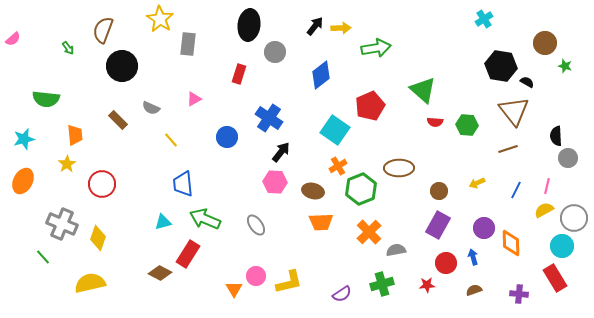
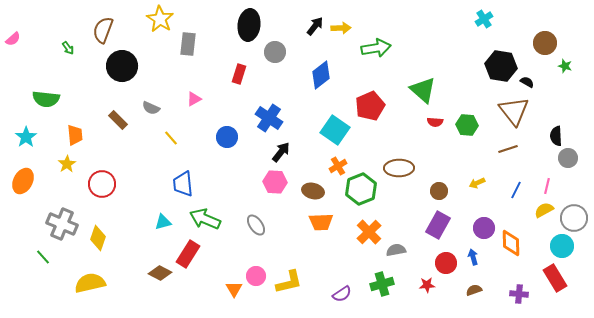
cyan star at (24, 139): moved 2 px right, 2 px up; rotated 20 degrees counterclockwise
yellow line at (171, 140): moved 2 px up
